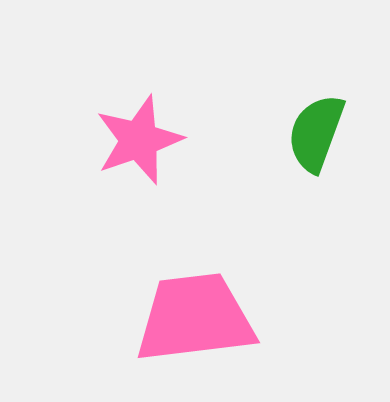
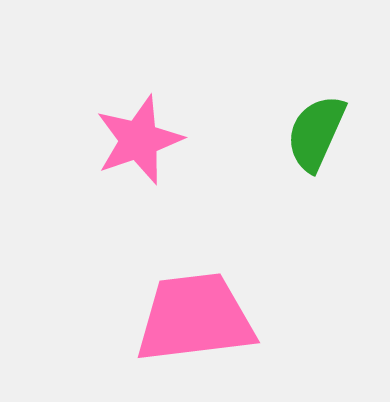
green semicircle: rotated 4 degrees clockwise
